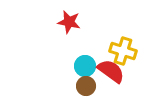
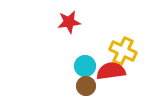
red star: rotated 20 degrees counterclockwise
yellow cross: rotated 8 degrees clockwise
red semicircle: rotated 44 degrees counterclockwise
